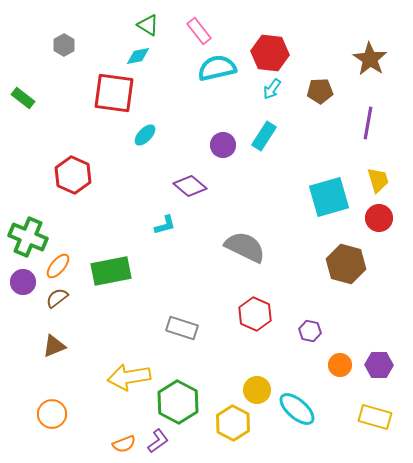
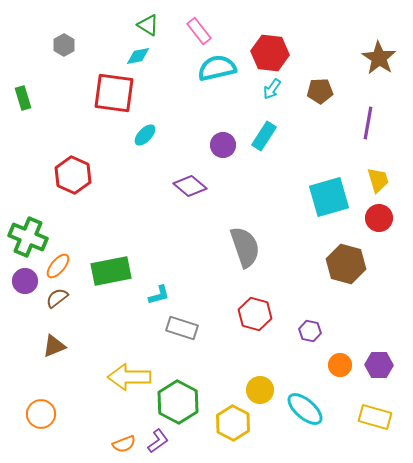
brown star at (370, 59): moved 9 px right, 1 px up
green rectangle at (23, 98): rotated 35 degrees clockwise
cyan L-shape at (165, 225): moved 6 px left, 70 px down
gray semicircle at (245, 247): rotated 45 degrees clockwise
purple circle at (23, 282): moved 2 px right, 1 px up
red hexagon at (255, 314): rotated 8 degrees counterclockwise
yellow arrow at (129, 377): rotated 9 degrees clockwise
yellow circle at (257, 390): moved 3 px right
cyan ellipse at (297, 409): moved 8 px right
orange circle at (52, 414): moved 11 px left
